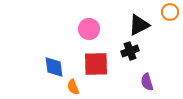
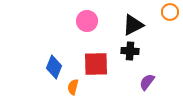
black triangle: moved 6 px left
pink circle: moved 2 px left, 8 px up
black cross: rotated 24 degrees clockwise
blue diamond: rotated 30 degrees clockwise
purple semicircle: rotated 54 degrees clockwise
orange semicircle: rotated 35 degrees clockwise
